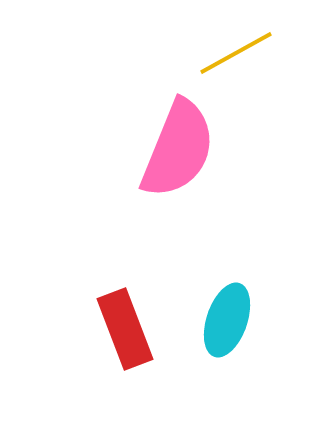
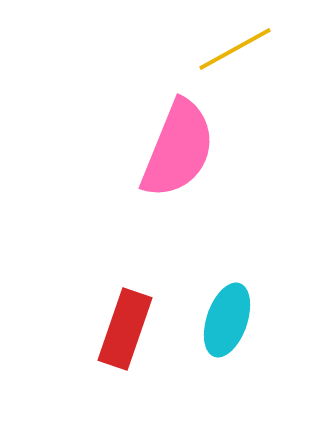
yellow line: moved 1 px left, 4 px up
red rectangle: rotated 40 degrees clockwise
